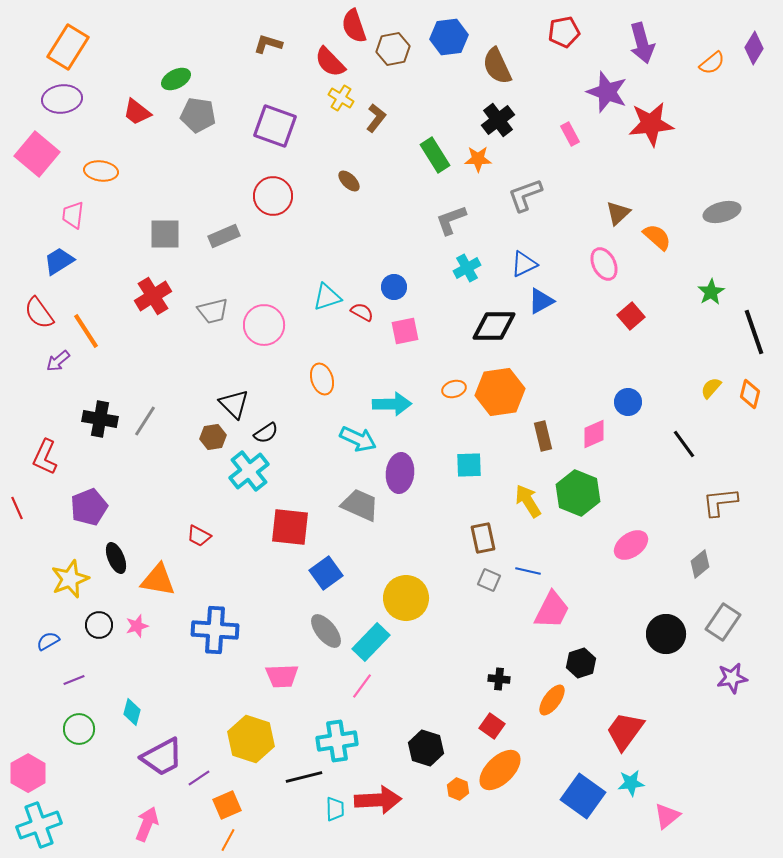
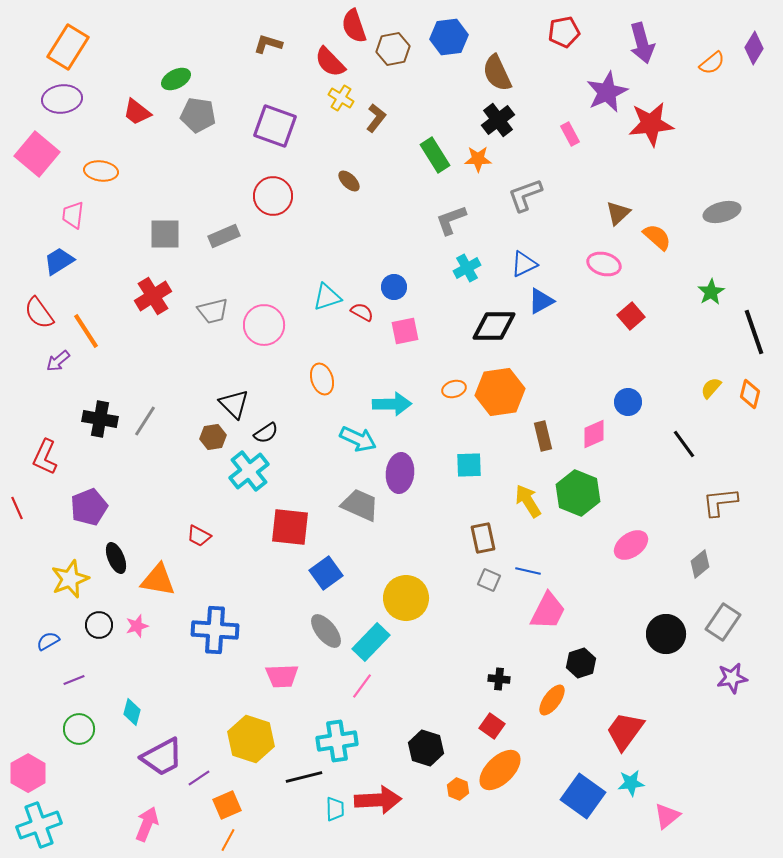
brown semicircle at (497, 66): moved 7 px down
purple star at (607, 92): rotated 27 degrees clockwise
pink ellipse at (604, 264): rotated 48 degrees counterclockwise
pink trapezoid at (552, 610): moved 4 px left, 1 px down
